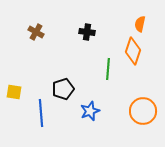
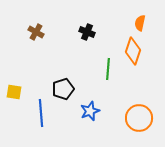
orange semicircle: moved 1 px up
black cross: rotated 14 degrees clockwise
orange circle: moved 4 px left, 7 px down
